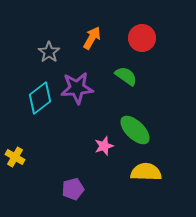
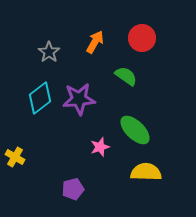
orange arrow: moved 3 px right, 4 px down
purple star: moved 2 px right, 11 px down
pink star: moved 4 px left, 1 px down
